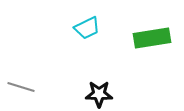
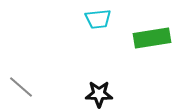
cyan trapezoid: moved 11 px right, 9 px up; rotated 20 degrees clockwise
gray line: rotated 24 degrees clockwise
